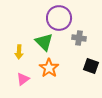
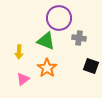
green triangle: moved 2 px right, 1 px up; rotated 24 degrees counterclockwise
orange star: moved 2 px left
